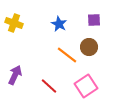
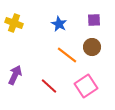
brown circle: moved 3 px right
